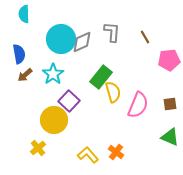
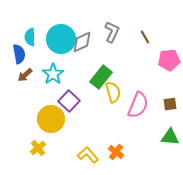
cyan semicircle: moved 6 px right, 23 px down
gray L-shape: rotated 20 degrees clockwise
yellow circle: moved 3 px left, 1 px up
green triangle: rotated 18 degrees counterclockwise
